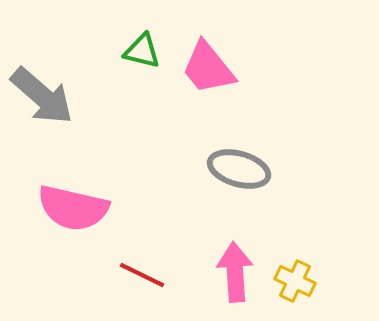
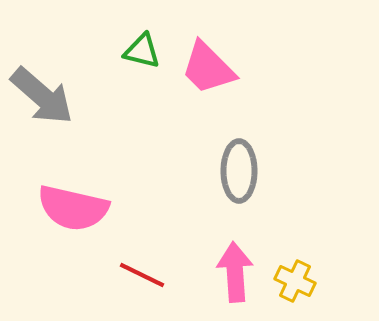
pink trapezoid: rotated 6 degrees counterclockwise
gray ellipse: moved 2 px down; rotated 74 degrees clockwise
